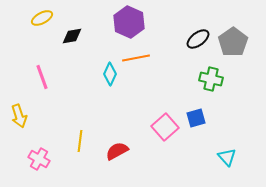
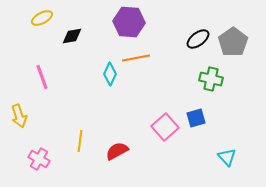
purple hexagon: rotated 20 degrees counterclockwise
